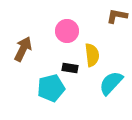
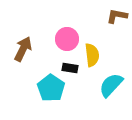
pink circle: moved 8 px down
cyan semicircle: moved 2 px down
cyan pentagon: rotated 24 degrees counterclockwise
